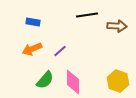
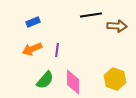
black line: moved 4 px right
blue rectangle: rotated 32 degrees counterclockwise
purple line: moved 3 px left, 1 px up; rotated 40 degrees counterclockwise
yellow hexagon: moved 3 px left, 2 px up
